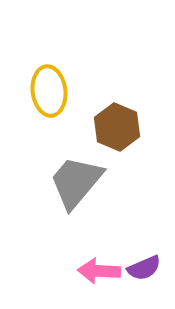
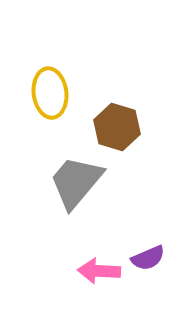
yellow ellipse: moved 1 px right, 2 px down
brown hexagon: rotated 6 degrees counterclockwise
purple semicircle: moved 4 px right, 10 px up
